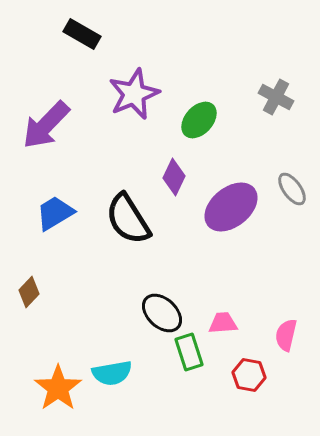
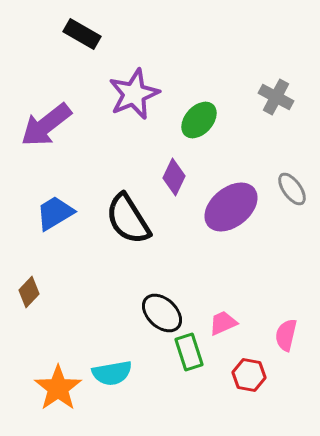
purple arrow: rotated 8 degrees clockwise
pink trapezoid: rotated 20 degrees counterclockwise
